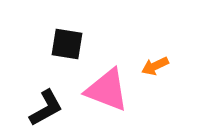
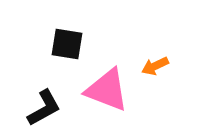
black L-shape: moved 2 px left
